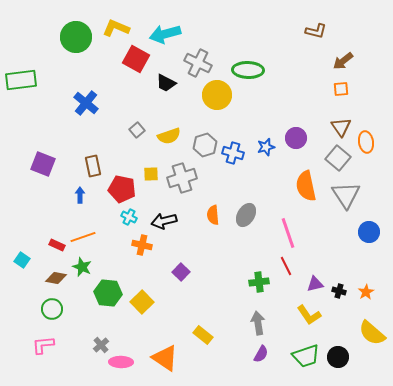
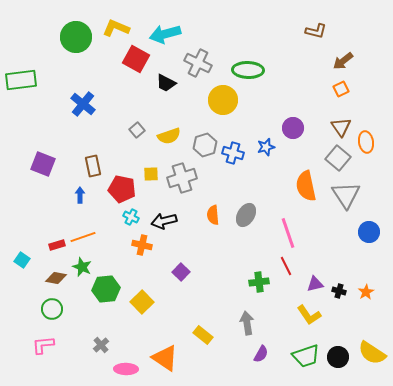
orange square at (341, 89): rotated 21 degrees counterclockwise
yellow circle at (217, 95): moved 6 px right, 5 px down
blue cross at (86, 103): moved 3 px left, 1 px down
purple circle at (296, 138): moved 3 px left, 10 px up
cyan cross at (129, 217): moved 2 px right
red rectangle at (57, 245): rotated 42 degrees counterclockwise
green hexagon at (108, 293): moved 2 px left, 4 px up; rotated 12 degrees counterclockwise
gray arrow at (258, 323): moved 11 px left
yellow semicircle at (372, 333): moved 20 px down; rotated 8 degrees counterclockwise
pink ellipse at (121, 362): moved 5 px right, 7 px down
